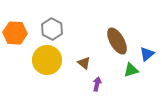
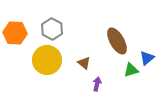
blue triangle: moved 4 px down
